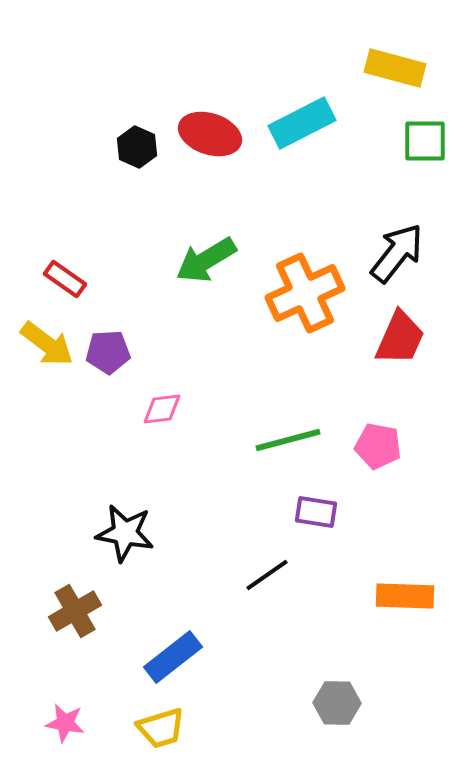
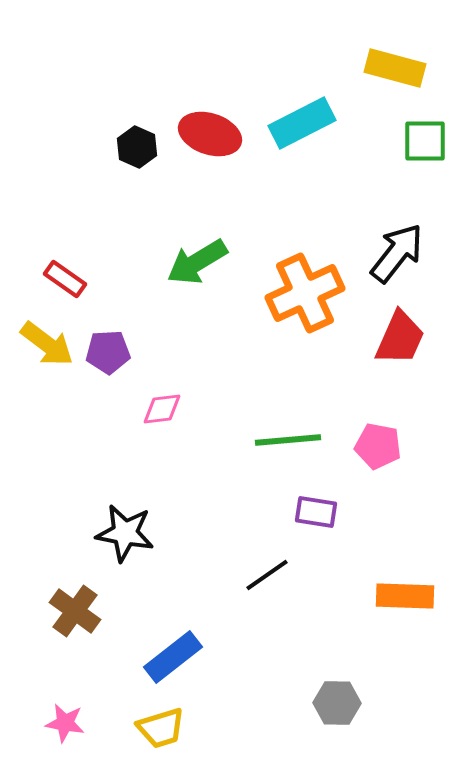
green arrow: moved 9 px left, 2 px down
green line: rotated 10 degrees clockwise
brown cross: rotated 24 degrees counterclockwise
